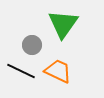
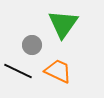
black line: moved 3 px left
